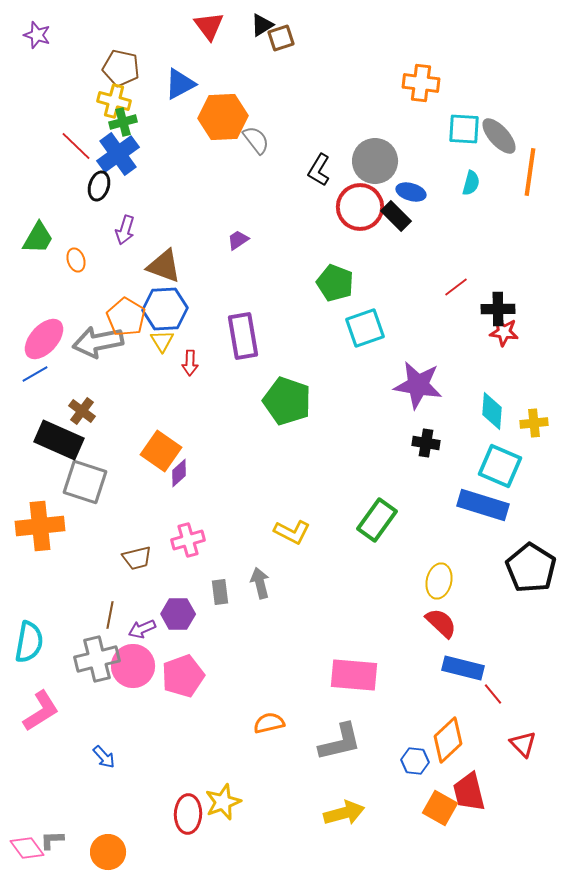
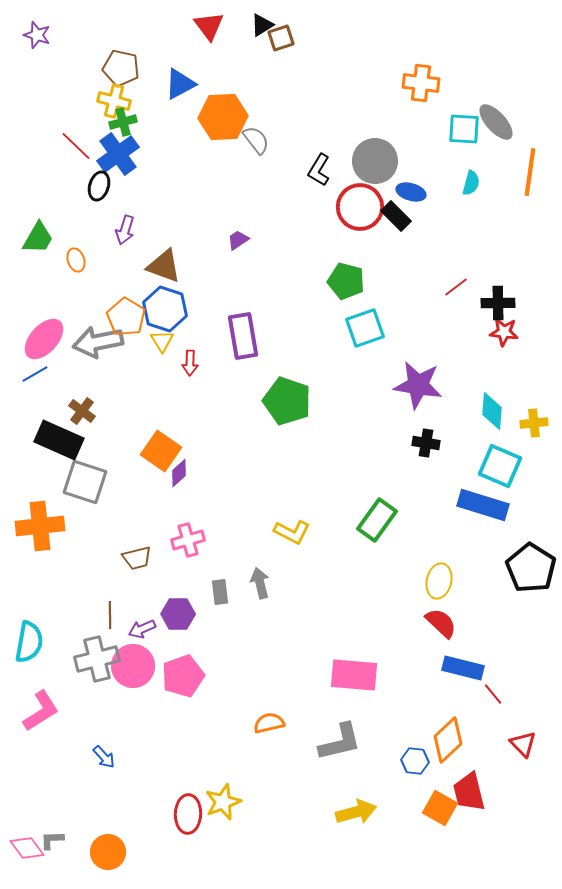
gray ellipse at (499, 136): moved 3 px left, 14 px up
green pentagon at (335, 283): moved 11 px right, 2 px up; rotated 6 degrees counterclockwise
blue hexagon at (165, 309): rotated 21 degrees clockwise
black cross at (498, 309): moved 6 px up
brown line at (110, 615): rotated 12 degrees counterclockwise
yellow arrow at (344, 813): moved 12 px right, 1 px up
